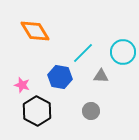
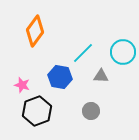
orange diamond: rotated 68 degrees clockwise
black hexagon: rotated 12 degrees clockwise
